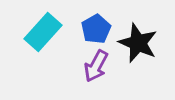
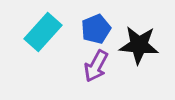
blue pentagon: rotated 8 degrees clockwise
black star: moved 1 px right, 2 px down; rotated 18 degrees counterclockwise
